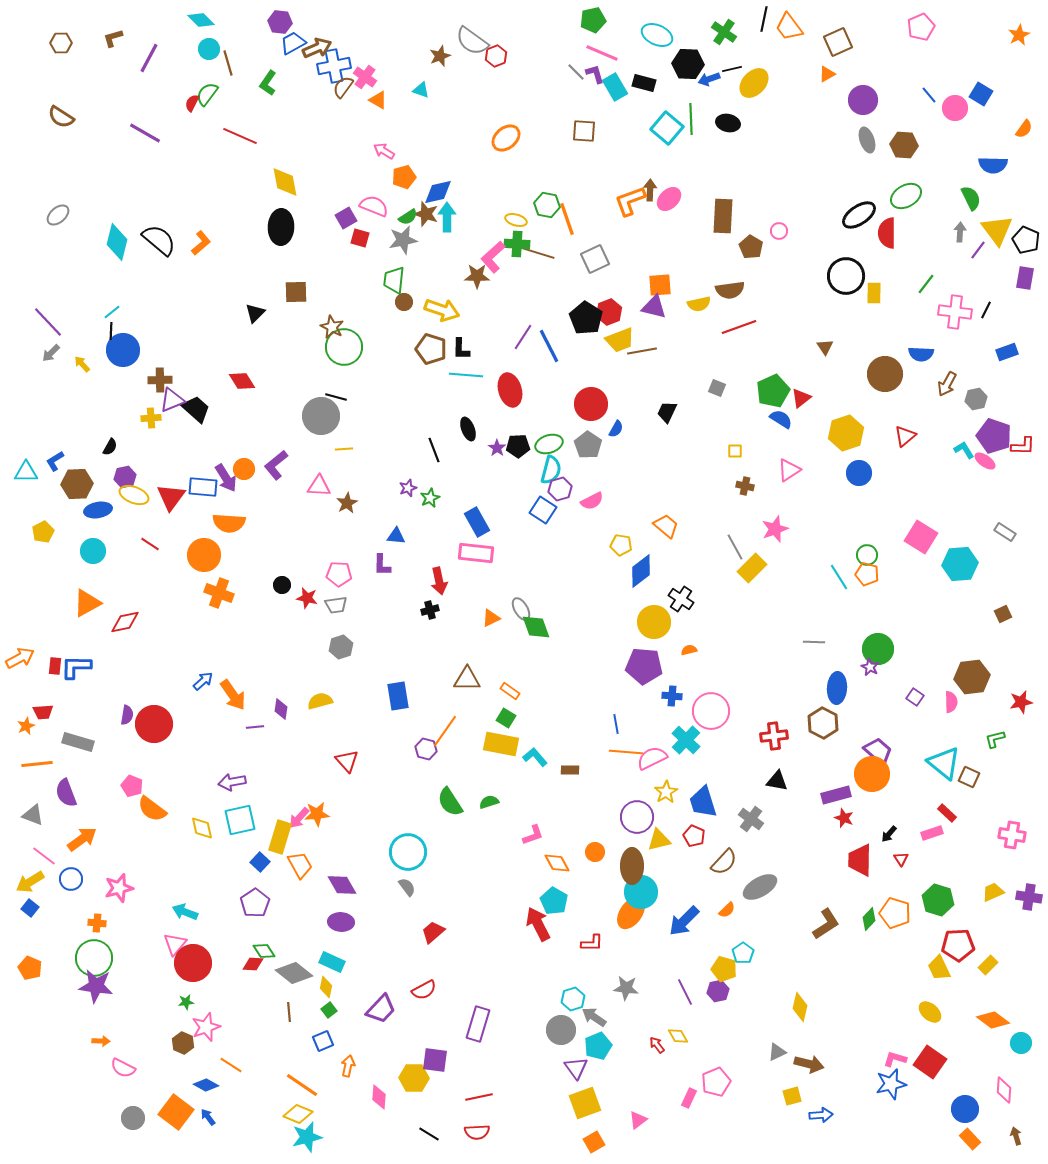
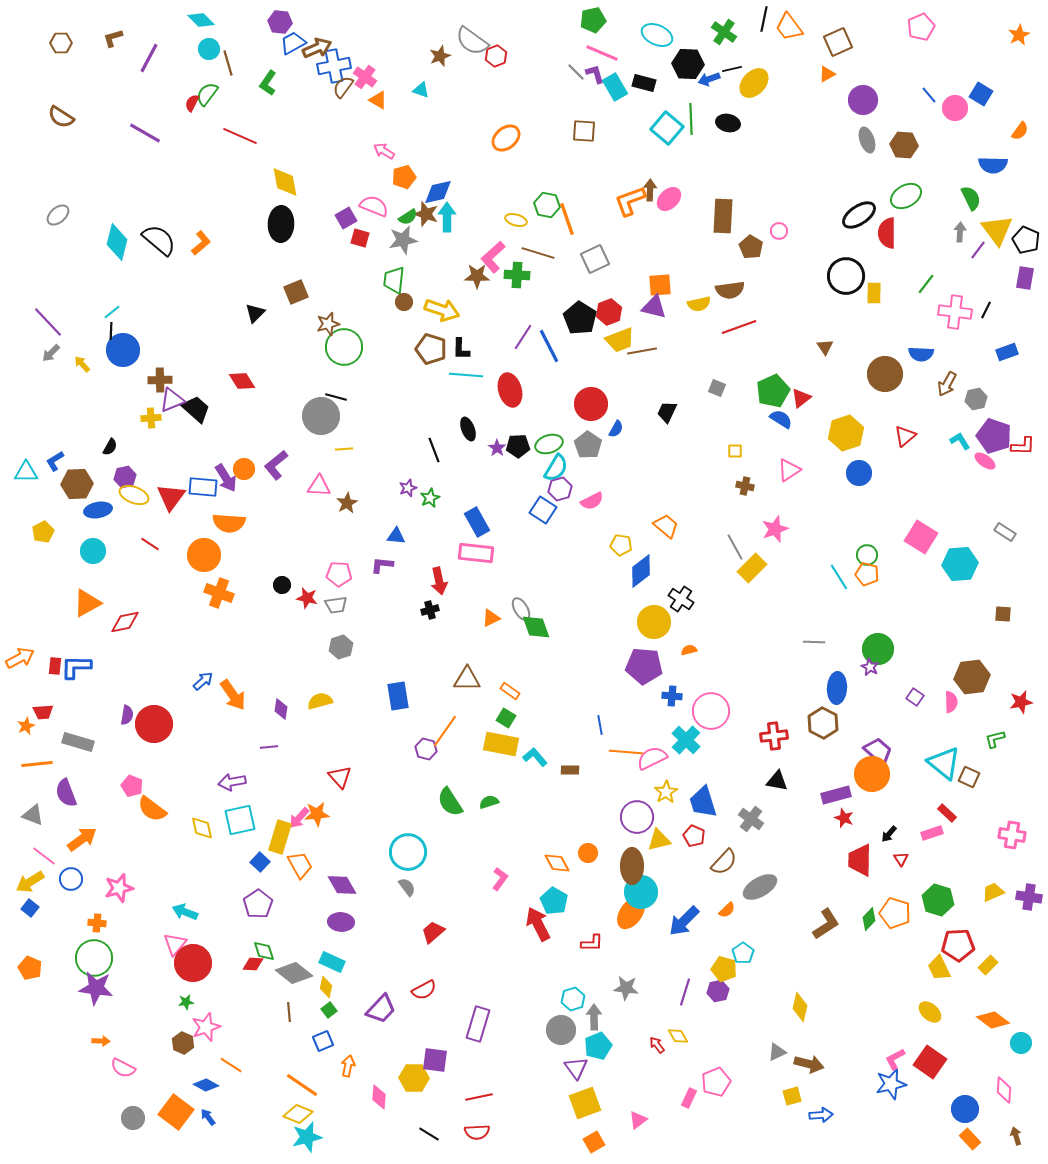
orange semicircle at (1024, 129): moved 4 px left, 2 px down
black ellipse at (281, 227): moved 3 px up
green cross at (517, 244): moved 31 px down
brown square at (296, 292): rotated 20 degrees counterclockwise
black pentagon at (586, 318): moved 6 px left
brown star at (332, 327): moved 4 px left, 3 px up; rotated 30 degrees clockwise
cyan L-shape at (964, 450): moved 4 px left, 9 px up
cyan semicircle at (551, 470): moved 5 px right, 2 px up; rotated 16 degrees clockwise
purple L-shape at (382, 565): rotated 95 degrees clockwise
brown square at (1003, 614): rotated 30 degrees clockwise
blue line at (616, 724): moved 16 px left, 1 px down
purple line at (255, 727): moved 14 px right, 20 px down
red triangle at (347, 761): moved 7 px left, 16 px down
pink L-shape at (533, 835): moved 33 px left, 44 px down; rotated 35 degrees counterclockwise
orange circle at (595, 852): moved 7 px left, 1 px down
purple pentagon at (255, 903): moved 3 px right, 1 px down
green diamond at (264, 951): rotated 15 degrees clockwise
purple star at (96, 986): moved 2 px down
purple line at (685, 992): rotated 44 degrees clockwise
gray arrow at (594, 1017): rotated 55 degrees clockwise
pink L-shape at (895, 1059): rotated 45 degrees counterclockwise
